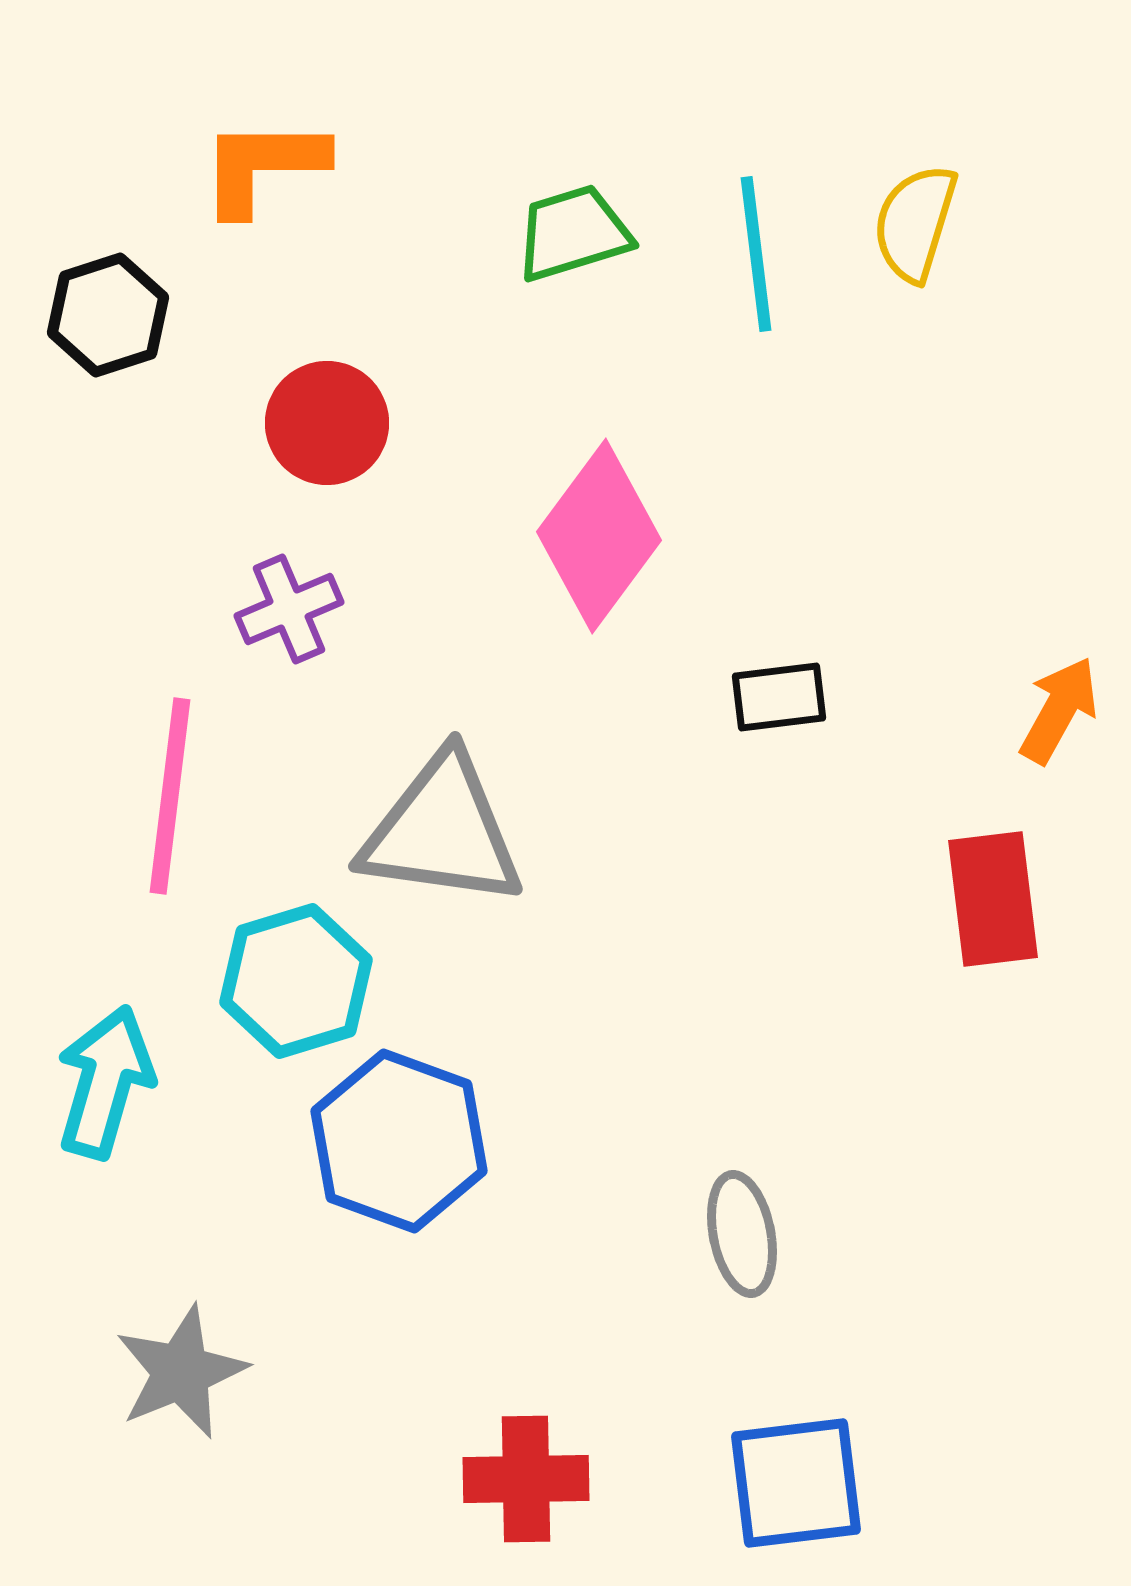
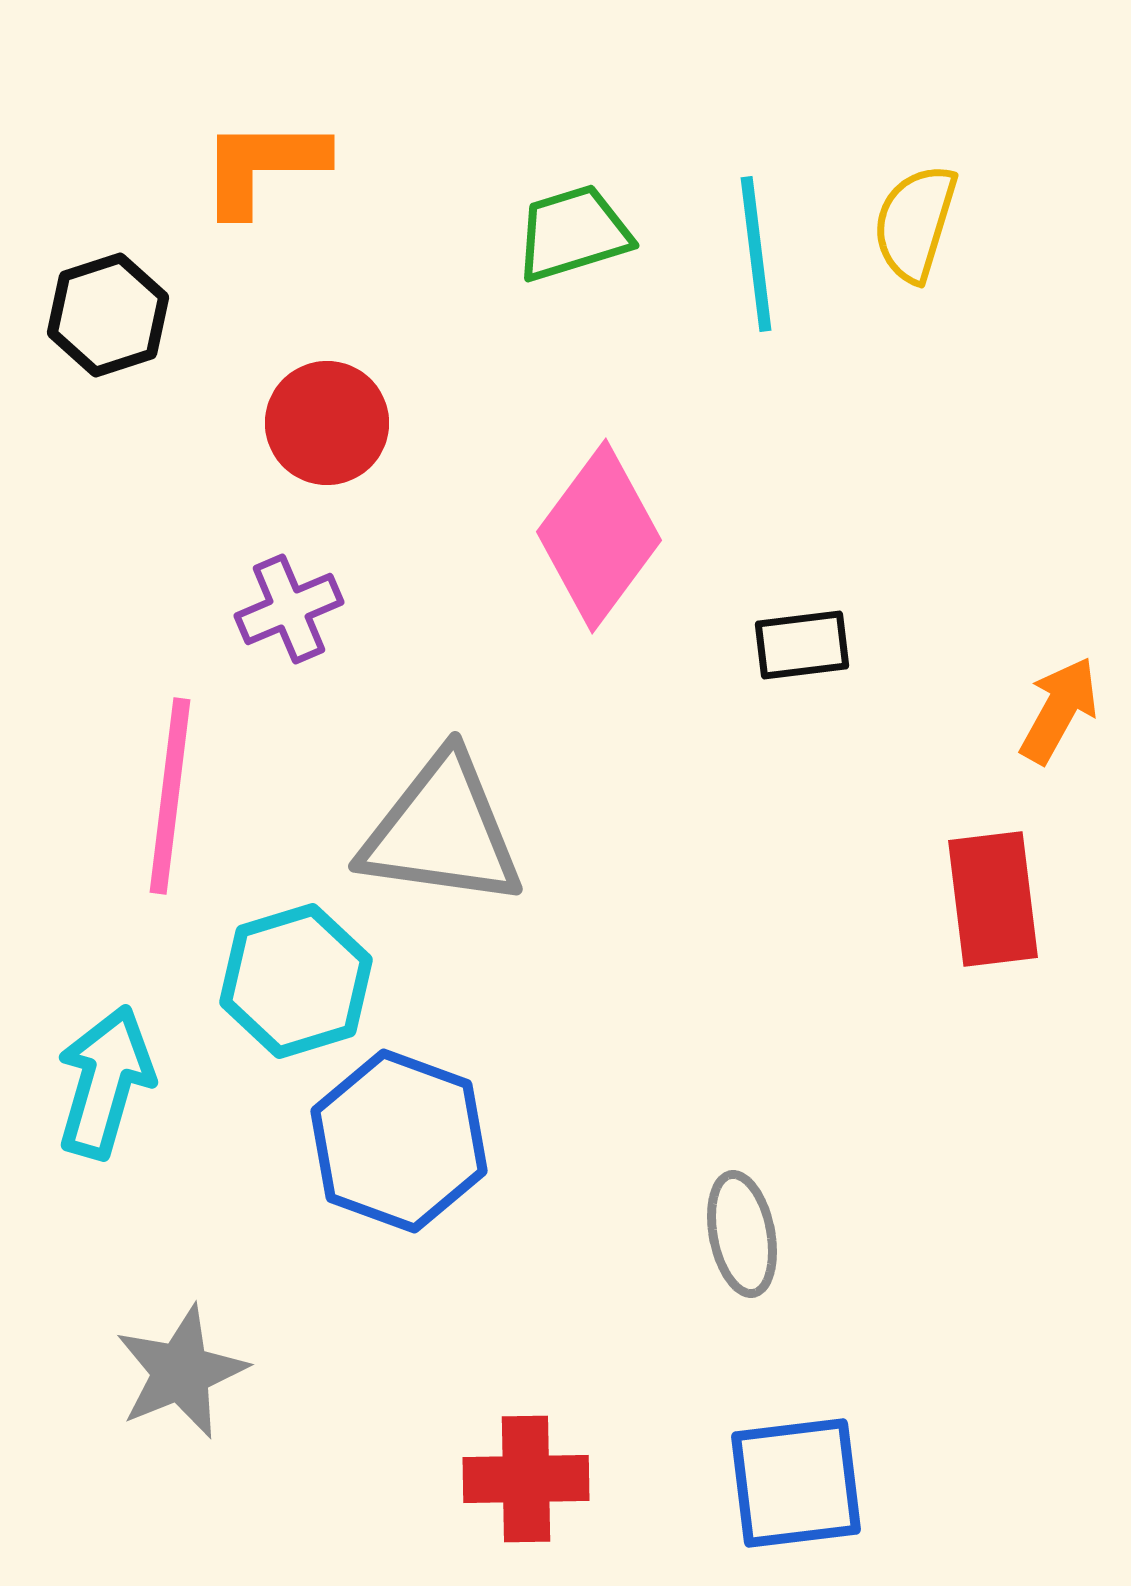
black rectangle: moved 23 px right, 52 px up
